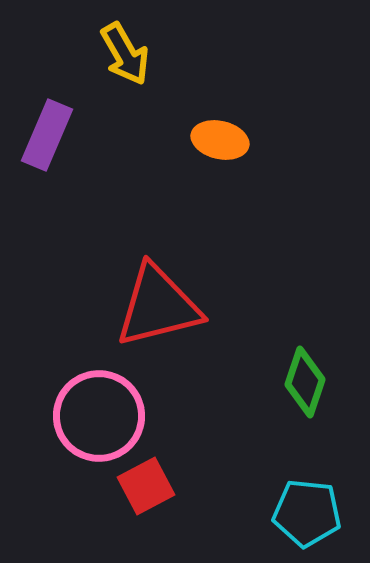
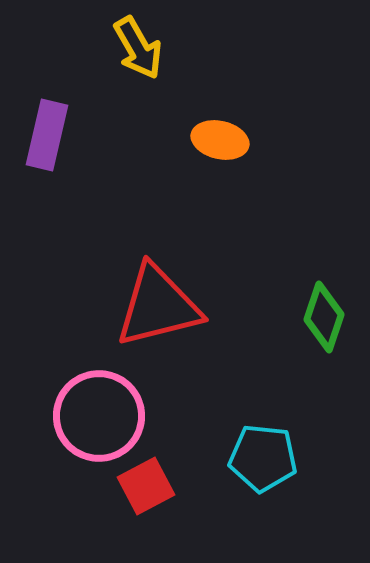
yellow arrow: moved 13 px right, 6 px up
purple rectangle: rotated 10 degrees counterclockwise
green diamond: moved 19 px right, 65 px up
cyan pentagon: moved 44 px left, 55 px up
